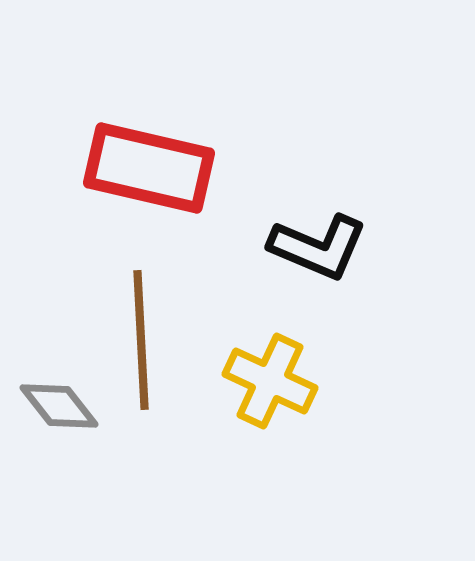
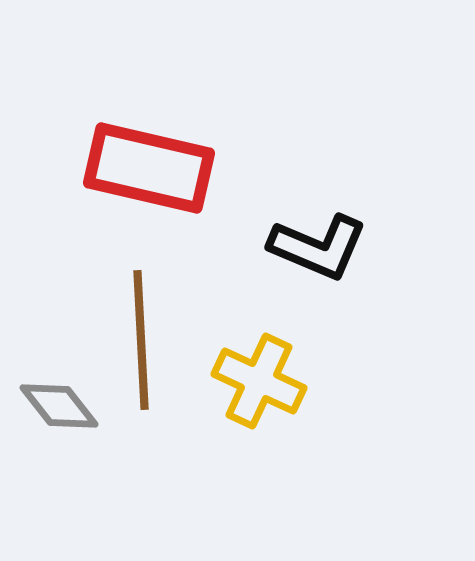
yellow cross: moved 11 px left
